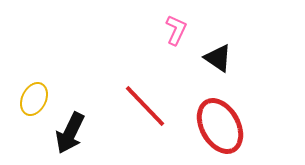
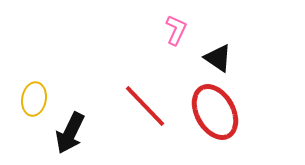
yellow ellipse: rotated 16 degrees counterclockwise
red ellipse: moved 5 px left, 14 px up
